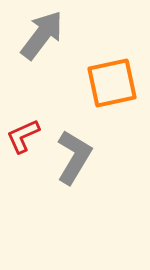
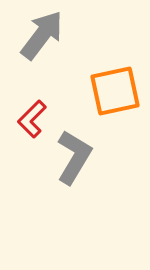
orange square: moved 3 px right, 8 px down
red L-shape: moved 9 px right, 17 px up; rotated 21 degrees counterclockwise
